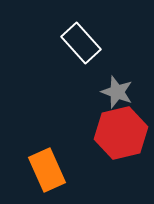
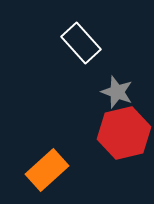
red hexagon: moved 3 px right
orange rectangle: rotated 72 degrees clockwise
